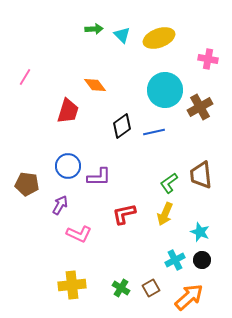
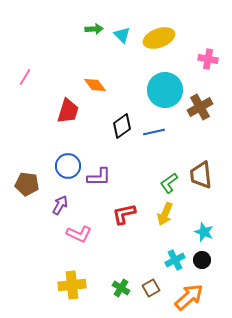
cyan star: moved 4 px right
